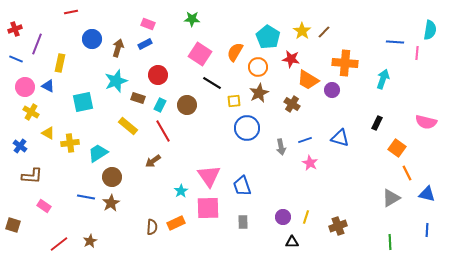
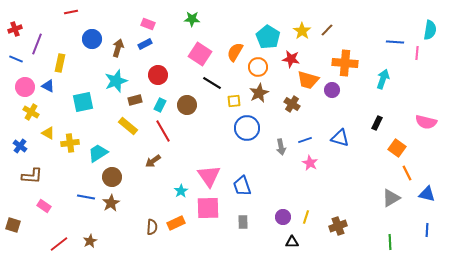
brown line at (324, 32): moved 3 px right, 2 px up
orange trapezoid at (308, 80): rotated 15 degrees counterclockwise
brown rectangle at (138, 98): moved 3 px left, 2 px down; rotated 32 degrees counterclockwise
